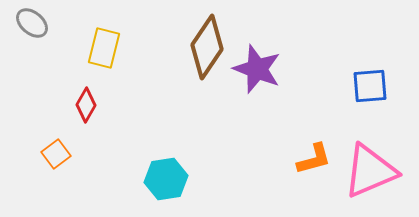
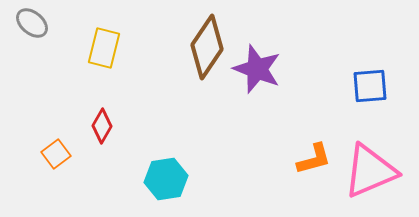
red diamond: moved 16 px right, 21 px down
